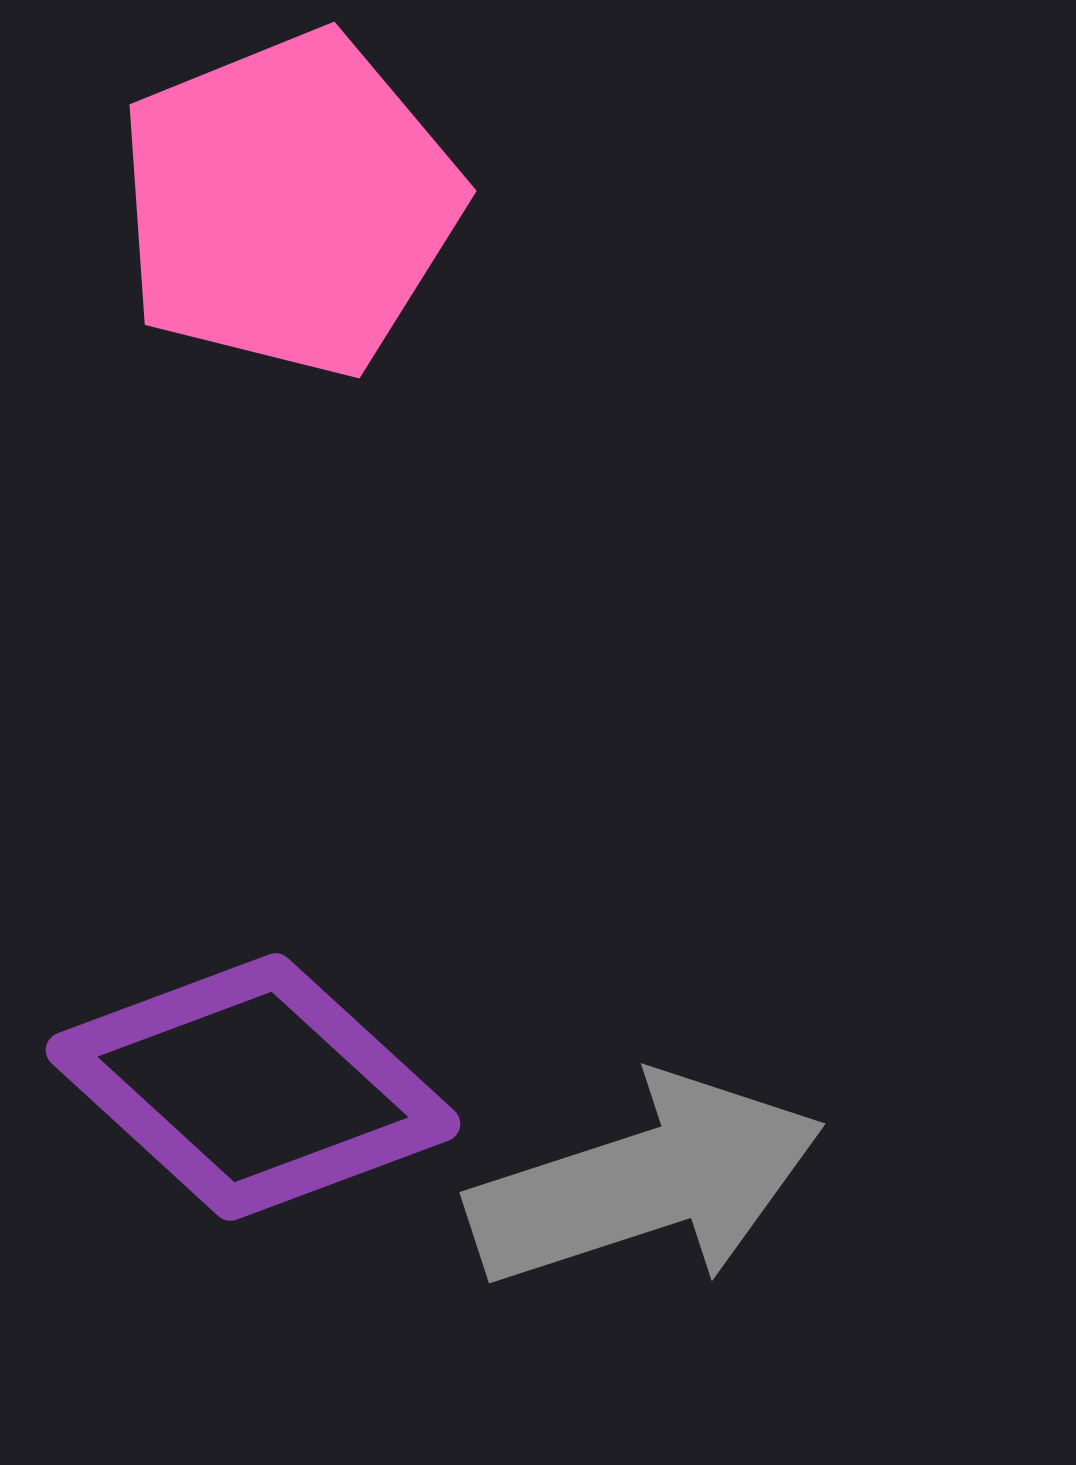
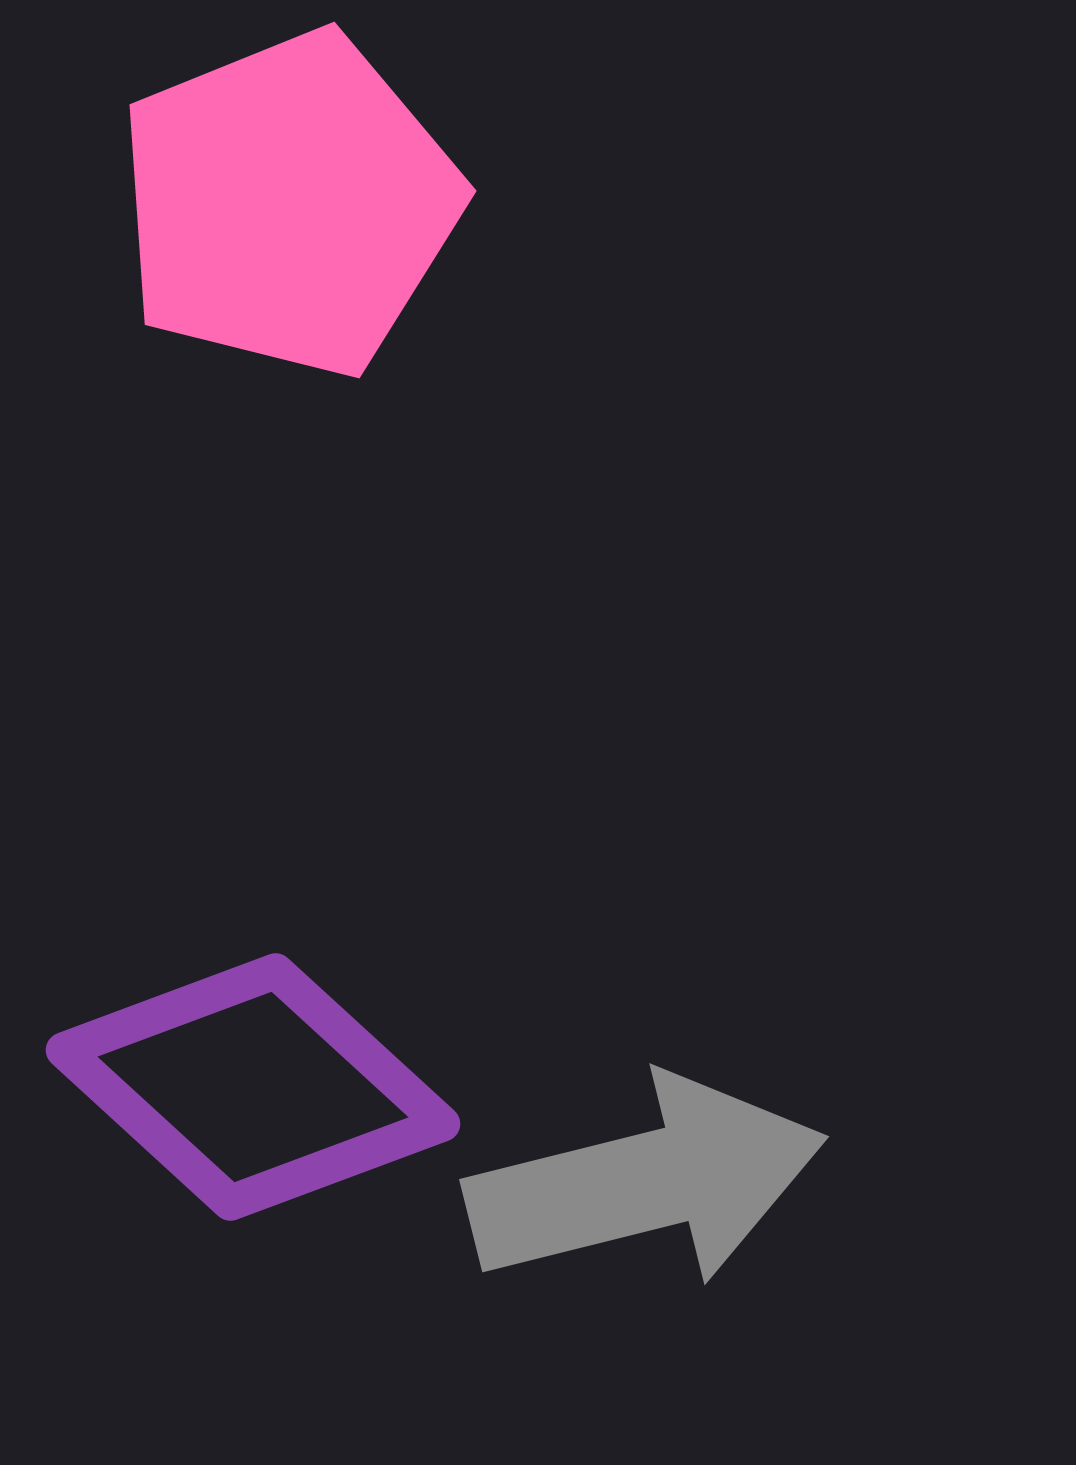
gray arrow: rotated 4 degrees clockwise
